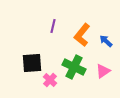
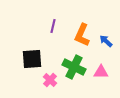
orange L-shape: rotated 15 degrees counterclockwise
black square: moved 4 px up
pink triangle: moved 2 px left, 1 px down; rotated 35 degrees clockwise
